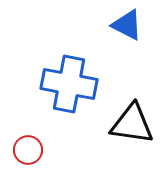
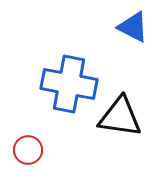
blue triangle: moved 6 px right, 2 px down
black triangle: moved 12 px left, 7 px up
